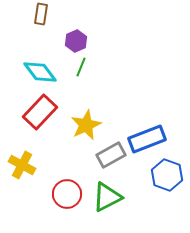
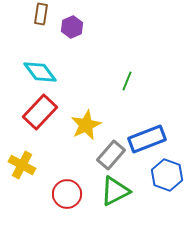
purple hexagon: moved 4 px left, 14 px up
green line: moved 46 px right, 14 px down
gray rectangle: rotated 20 degrees counterclockwise
green triangle: moved 8 px right, 6 px up
